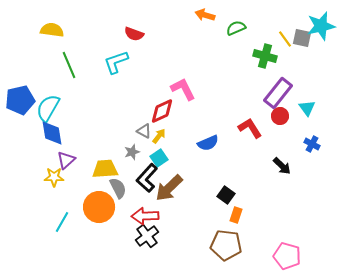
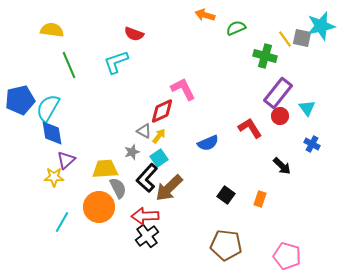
orange rectangle: moved 24 px right, 16 px up
